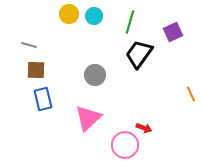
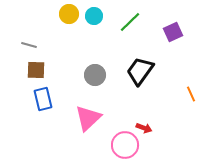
green line: rotated 30 degrees clockwise
black trapezoid: moved 1 px right, 17 px down
